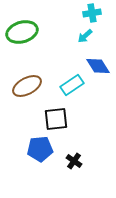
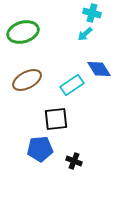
cyan cross: rotated 24 degrees clockwise
green ellipse: moved 1 px right
cyan arrow: moved 2 px up
blue diamond: moved 1 px right, 3 px down
brown ellipse: moved 6 px up
black cross: rotated 14 degrees counterclockwise
